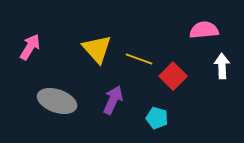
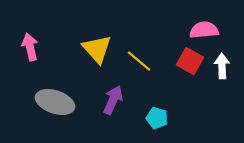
pink arrow: rotated 44 degrees counterclockwise
yellow line: moved 2 px down; rotated 20 degrees clockwise
red square: moved 17 px right, 15 px up; rotated 16 degrees counterclockwise
gray ellipse: moved 2 px left, 1 px down
